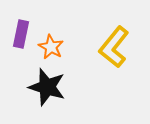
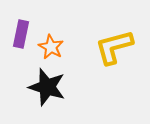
yellow L-shape: rotated 36 degrees clockwise
